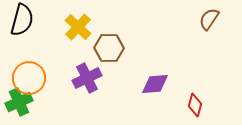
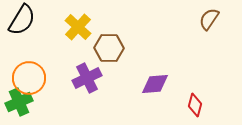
black semicircle: rotated 16 degrees clockwise
